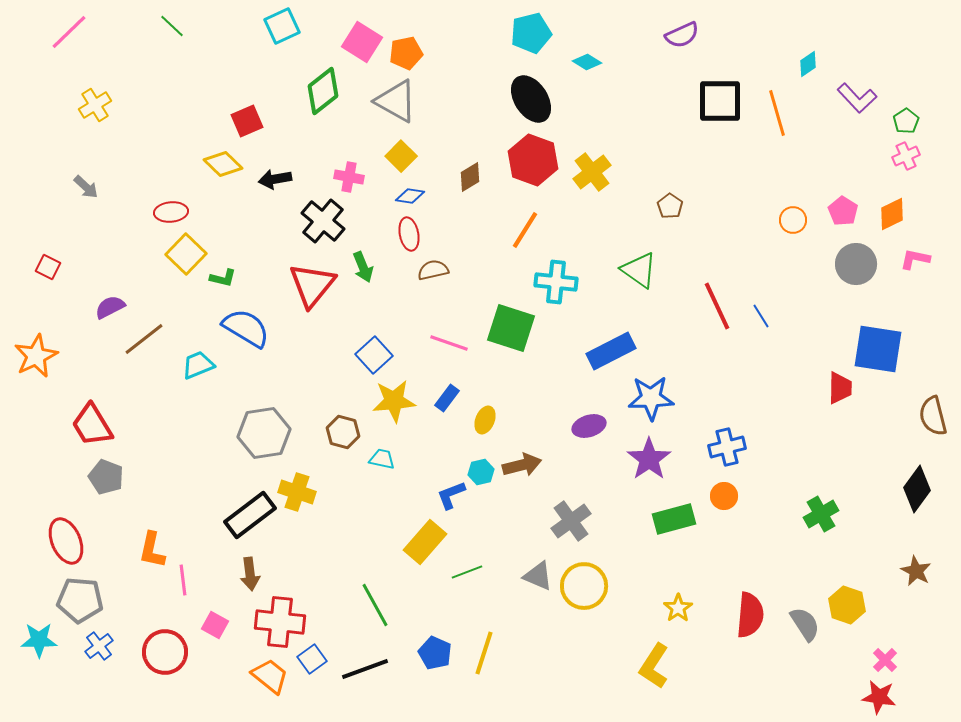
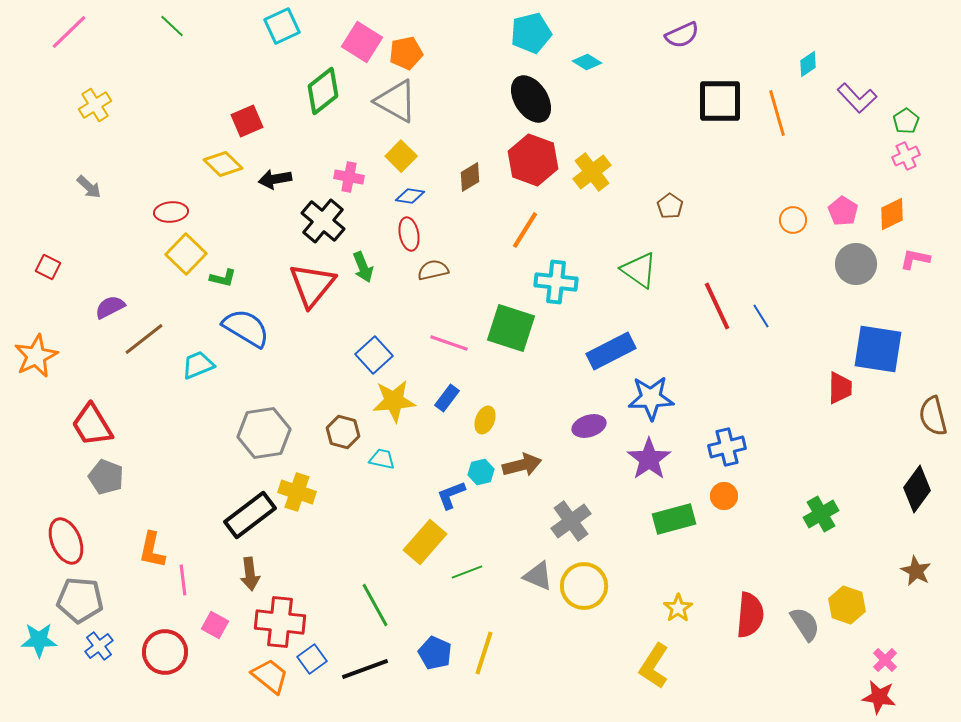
gray arrow at (86, 187): moved 3 px right
